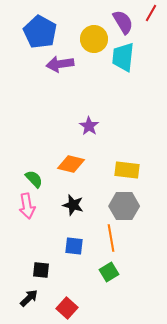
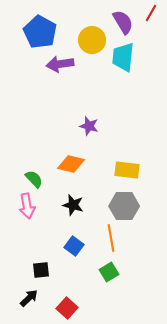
yellow circle: moved 2 px left, 1 px down
purple star: rotated 18 degrees counterclockwise
blue square: rotated 30 degrees clockwise
black square: rotated 12 degrees counterclockwise
